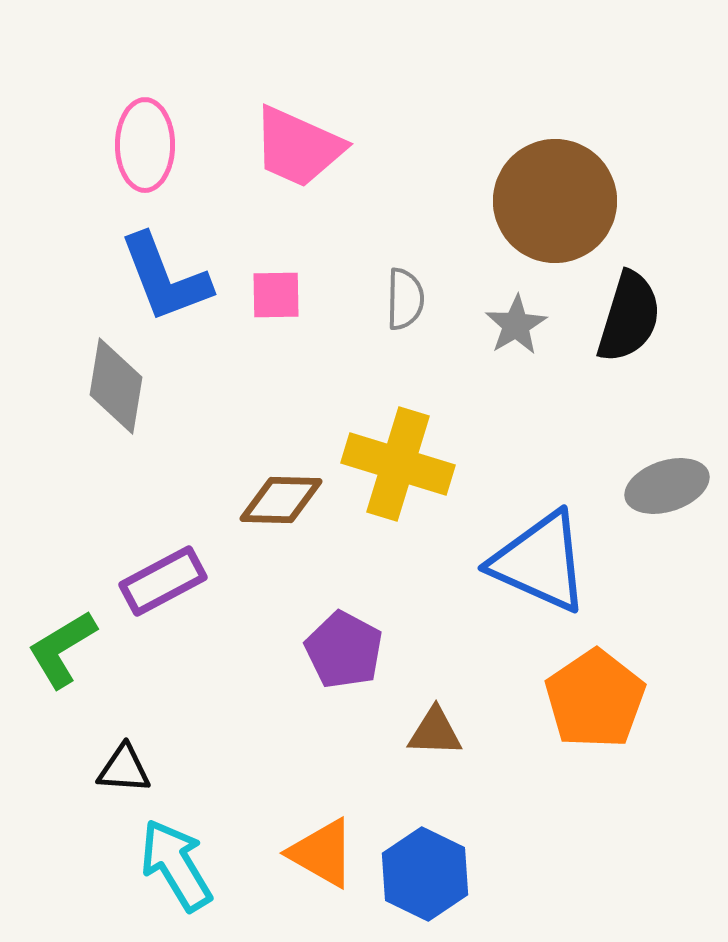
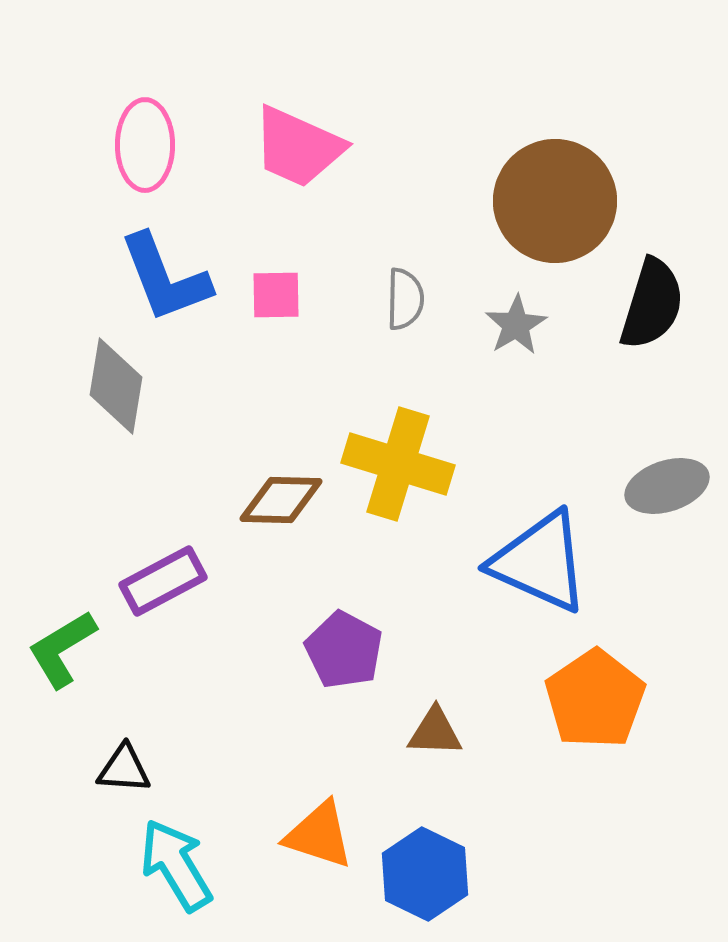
black semicircle: moved 23 px right, 13 px up
orange triangle: moved 3 px left, 18 px up; rotated 12 degrees counterclockwise
